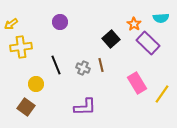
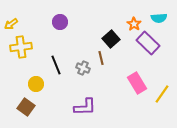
cyan semicircle: moved 2 px left
brown line: moved 7 px up
